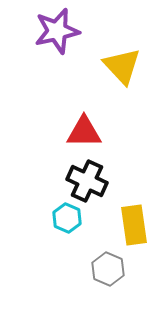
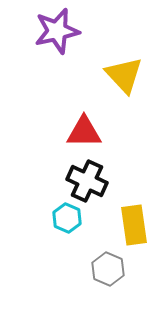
yellow triangle: moved 2 px right, 9 px down
